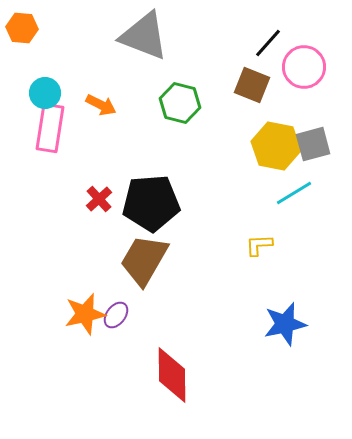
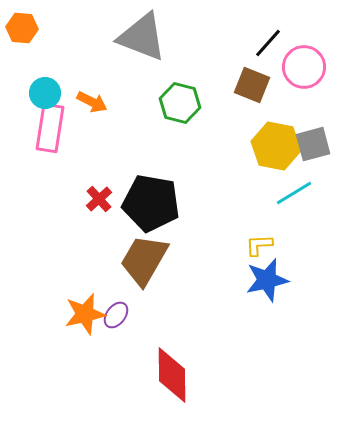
gray triangle: moved 2 px left, 1 px down
orange arrow: moved 9 px left, 3 px up
black pentagon: rotated 14 degrees clockwise
blue star: moved 18 px left, 44 px up
